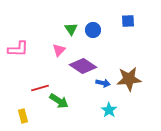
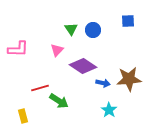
pink triangle: moved 2 px left
